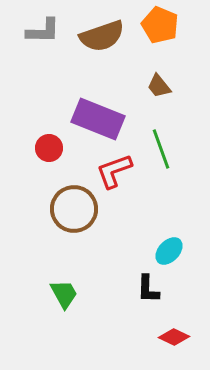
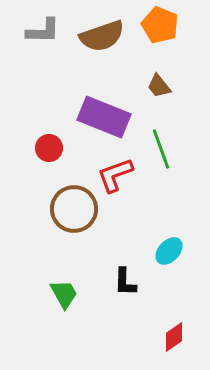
purple rectangle: moved 6 px right, 2 px up
red L-shape: moved 1 px right, 4 px down
black L-shape: moved 23 px left, 7 px up
red diamond: rotated 60 degrees counterclockwise
